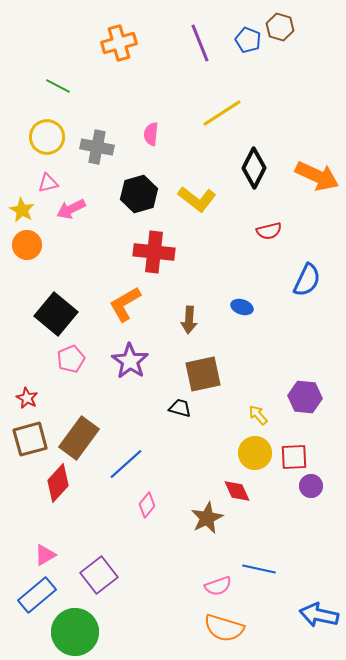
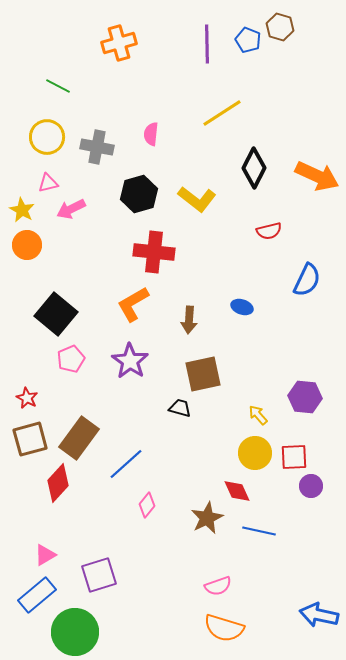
purple line at (200, 43): moved 7 px right, 1 px down; rotated 21 degrees clockwise
orange L-shape at (125, 304): moved 8 px right
blue line at (259, 569): moved 38 px up
purple square at (99, 575): rotated 21 degrees clockwise
